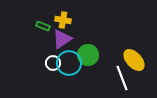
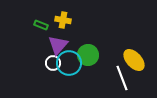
green rectangle: moved 2 px left, 1 px up
purple triangle: moved 4 px left, 6 px down; rotated 15 degrees counterclockwise
